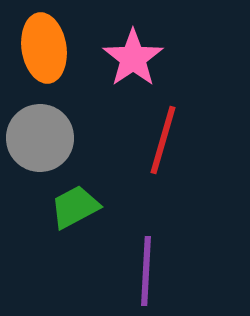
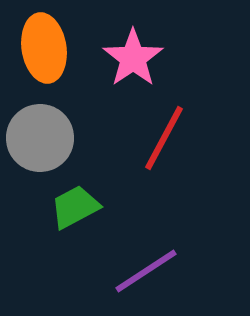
red line: moved 1 px right, 2 px up; rotated 12 degrees clockwise
purple line: rotated 54 degrees clockwise
